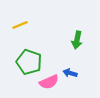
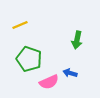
green pentagon: moved 3 px up
